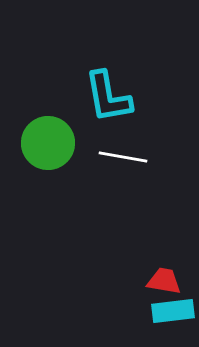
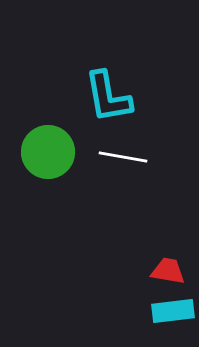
green circle: moved 9 px down
red trapezoid: moved 4 px right, 10 px up
